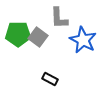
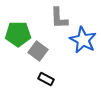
gray square: moved 14 px down
black rectangle: moved 4 px left
